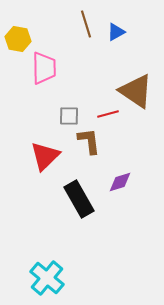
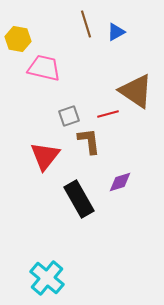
pink trapezoid: rotated 76 degrees counterclockwise
gray square: rotated 20 degrees counterclockwise
red triangle: rotated 8 degrees counterclockwise
